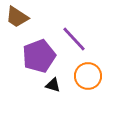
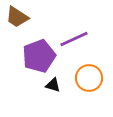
purple line: rotated 72 degrees counterclockwise
orange circle: moved 1 px right, 2 px down
